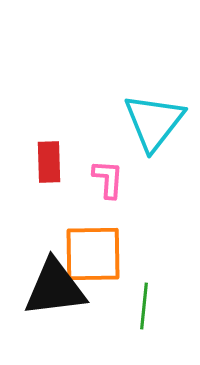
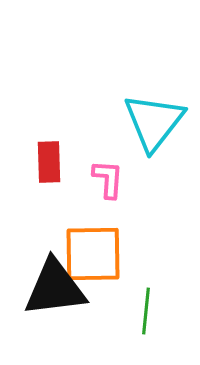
green line: moved 2 px right, 5 px down
